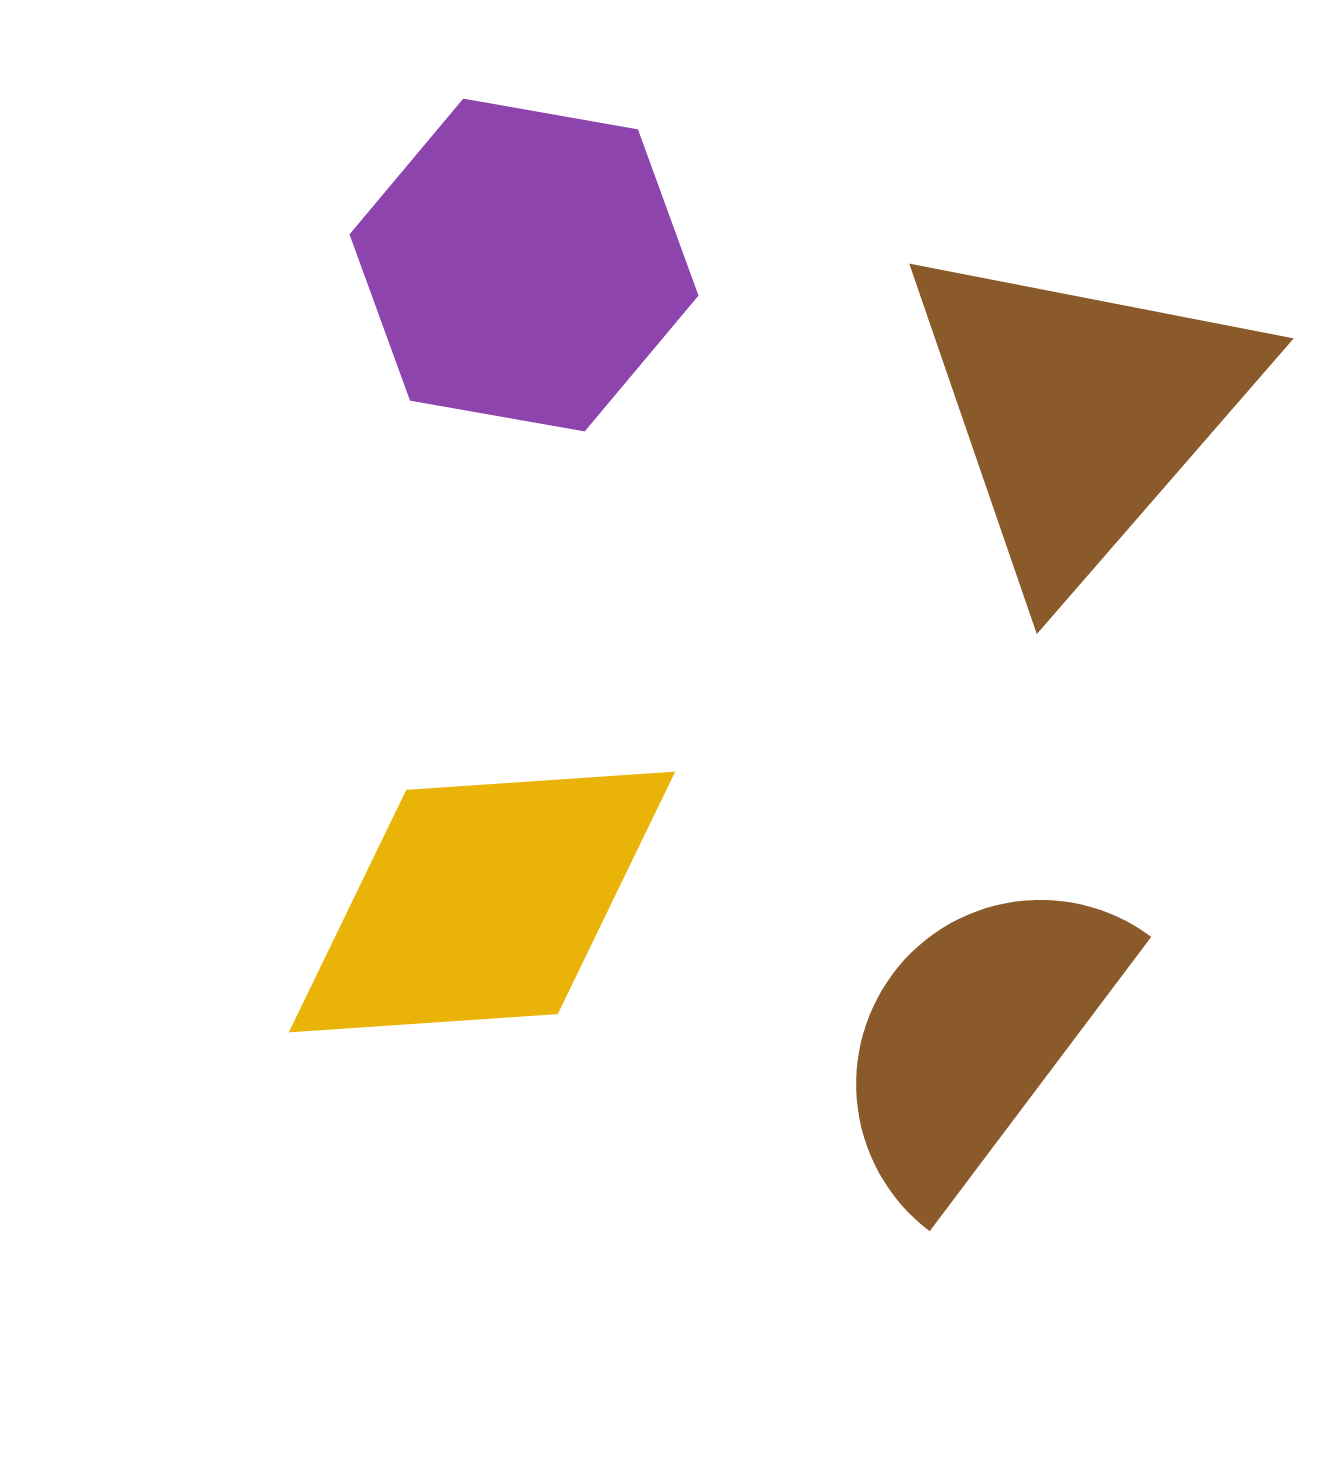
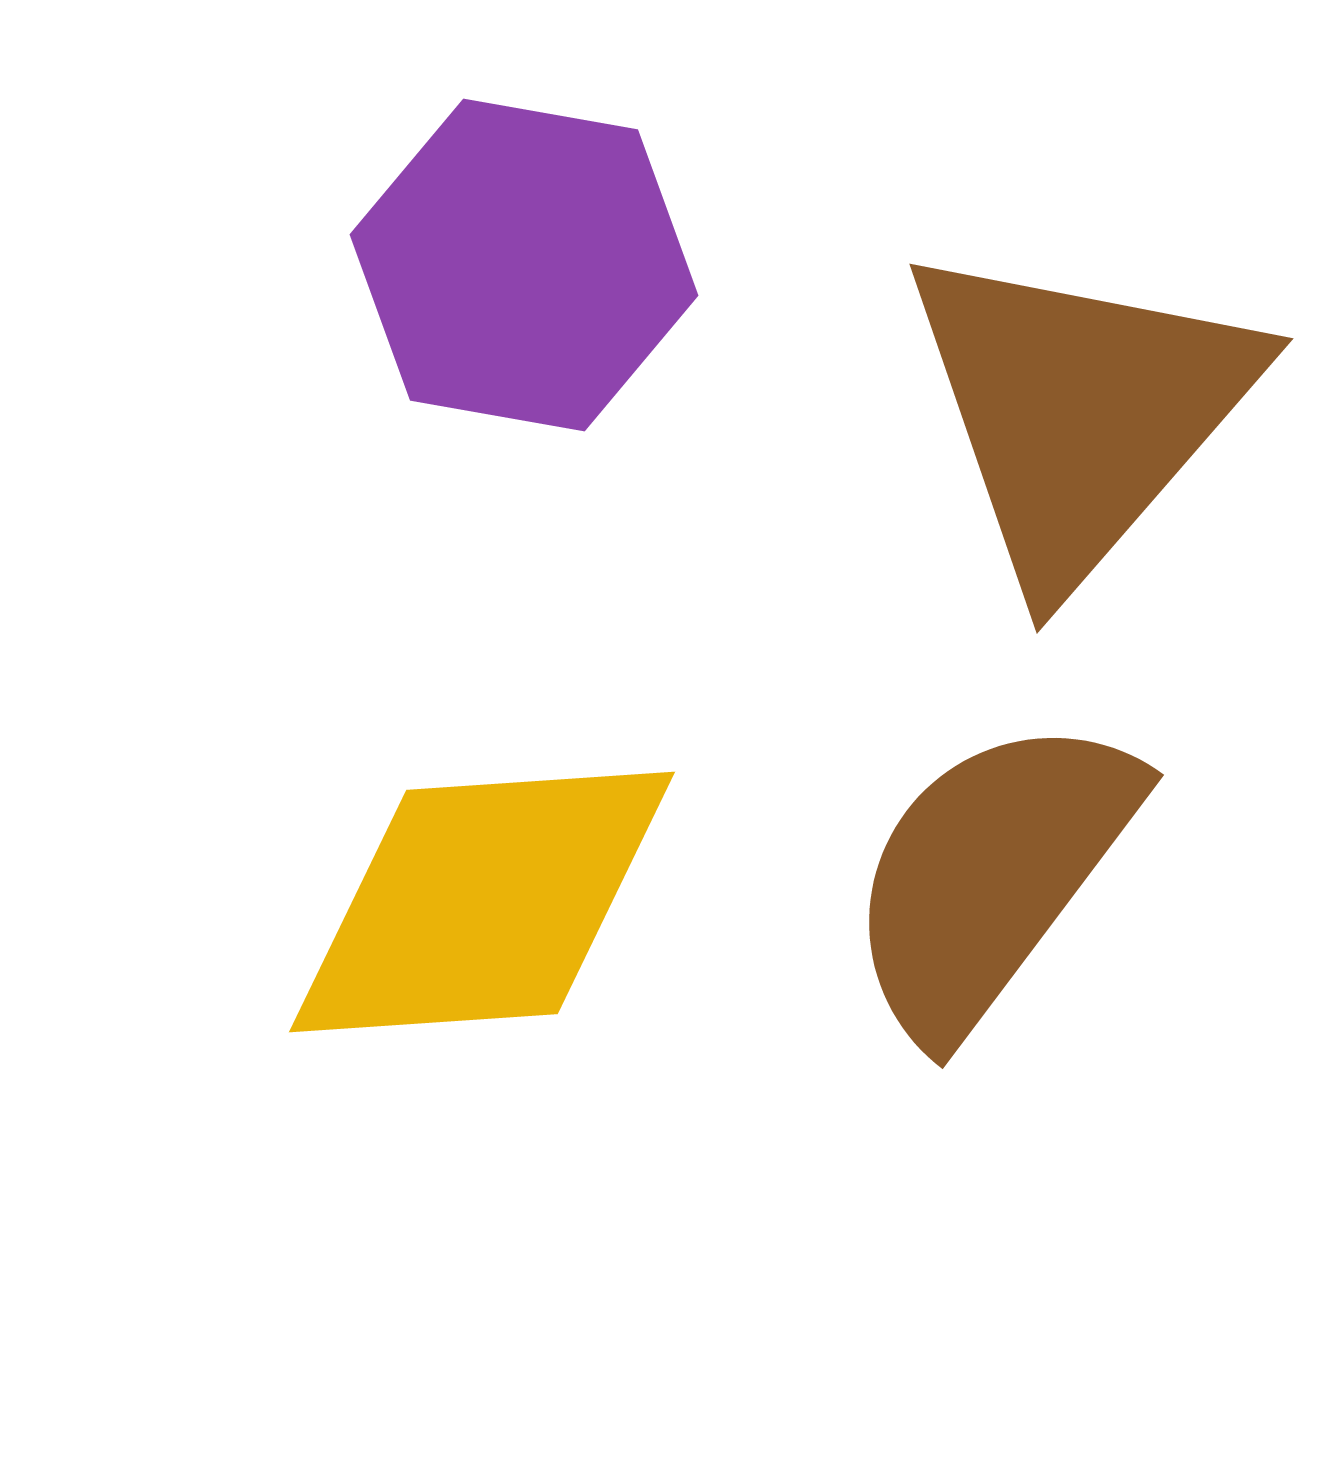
brown semicircle: moved 13 px right, 162 px up
